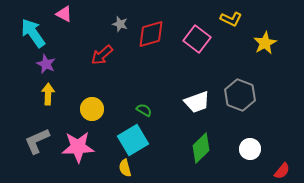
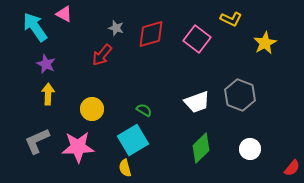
gray star: moved 4 px left, 4 px down
cyan arrow: moved 2 px right, 6 px up
red arrow: rotated 10 degrees counterclockwise
red semicircle: moved 10 px right, 3 px up
